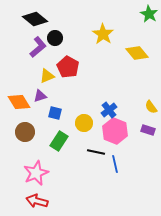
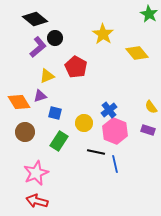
red pentagon: moved 8 px right
